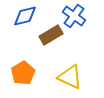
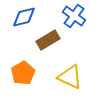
blue diamond: moved 1 px left, 1 px down
brown rectangle: moved 3 px left, 5 px down
